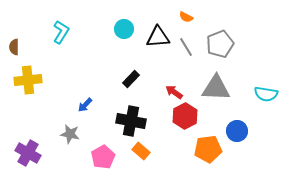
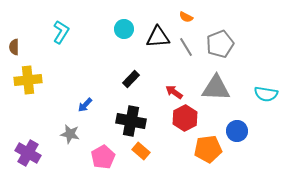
red hexagon: moved 2 px down
